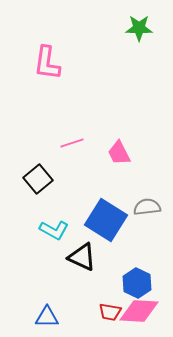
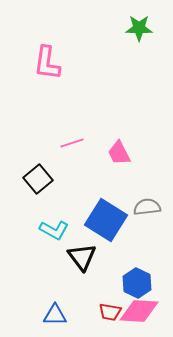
black triangle: rotated 28 degrees clockwise
blue triangle: moved 8 px right, 2 px up
